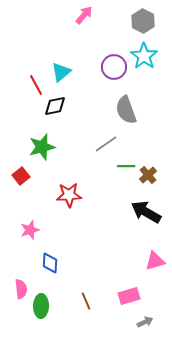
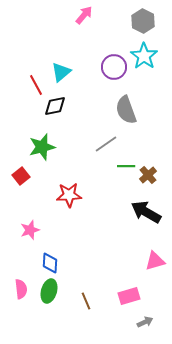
green ellipse: moved 8 px right, 15 px up; rotated 15 degrees clockwise
